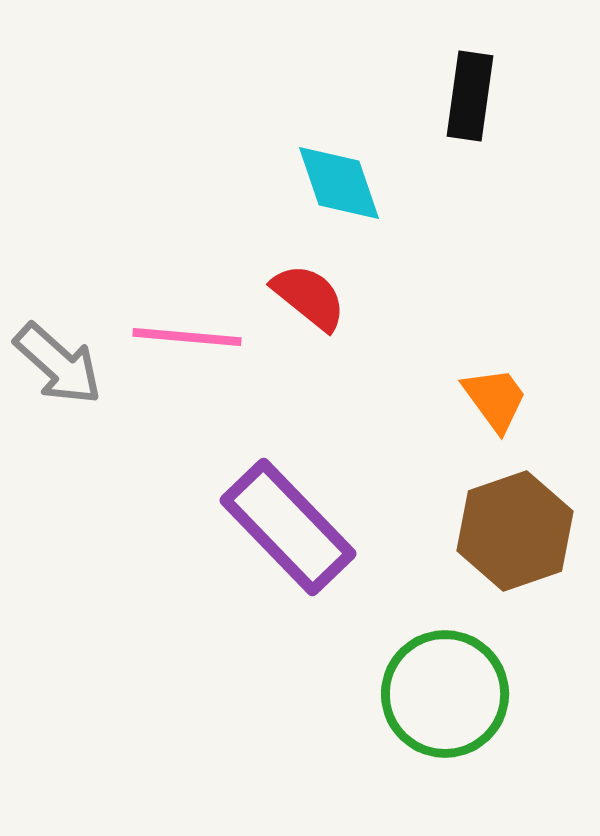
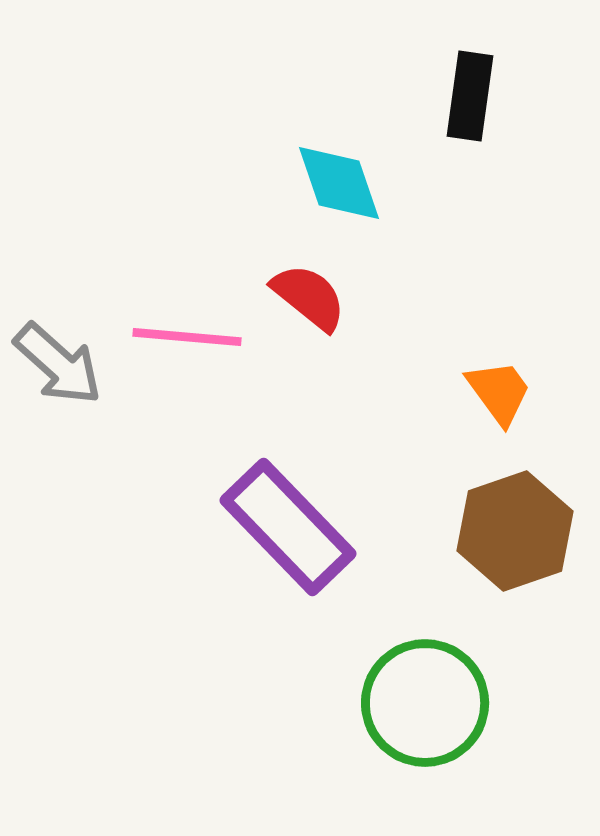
orange trapezoid: moved 4 px right, 7 px up
green circle: moved 20 px left, 9 px down
